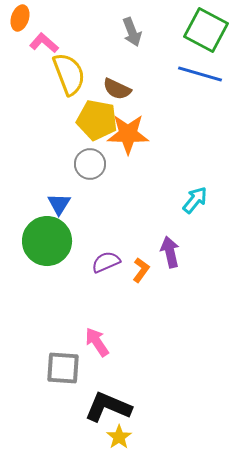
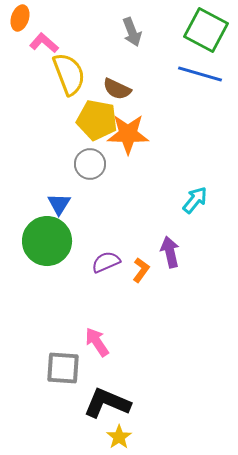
black L-shape: moved 1 px left, 4 px up
